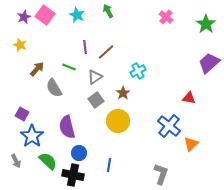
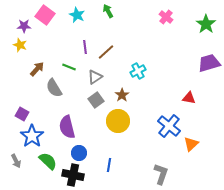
purple star: moved 9 px down; rotated 24 degrees clockwise
purple trapezoid: rotated 25 degrees clockwise
brown star: moved 1 px left, 2 px down
